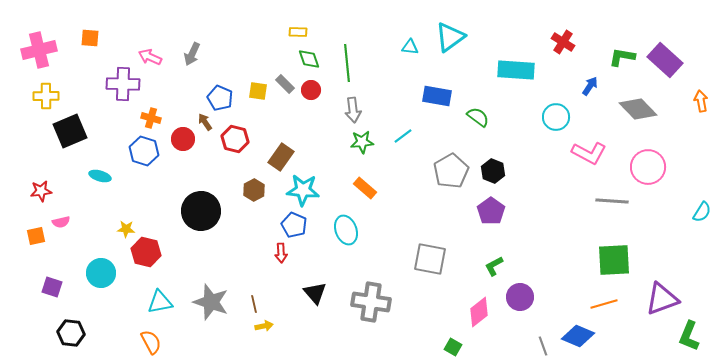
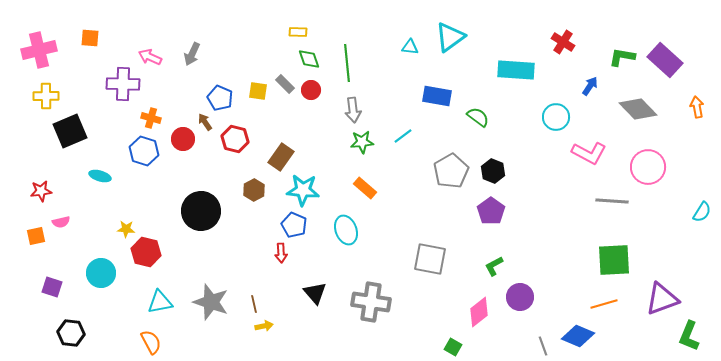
orange arrow at (701, 101): moved 4 px left, 6 px down
